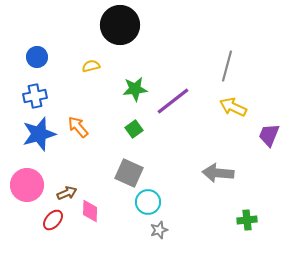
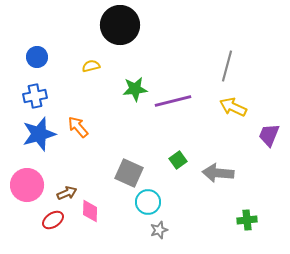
purple line: rotated 24 degrees clockwise
green square: moved 44 px right, 31 px down
red ellipse: rotated 15 degrees clockwise
